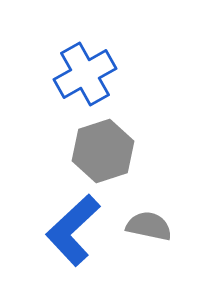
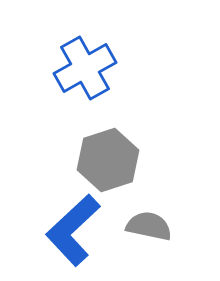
blue cross: moved 6 px up
gray hexagon: moved 5 px right, 9 px down
